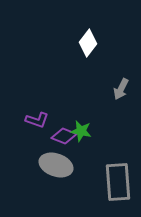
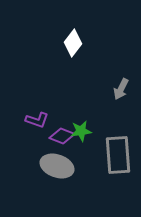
white diamond: moved 15 px left
green star: rotated 20 degrees counterclockwise
purple diamond: moved 2 px left
gray ellipse: moved 1 px right, 1 px down
gray rectangle: moved 27 px up
